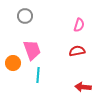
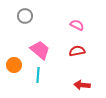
pink semicircle: moved 2 px left; rotated 80 degrees counterclockwise
pink trapezoid: moved 8 px right; rotated 30 degrees counterclockwise
orange circle: moved 1 px right, 2 px down
red arrow: moved 1 px left, 2 px up
